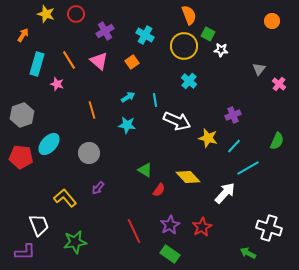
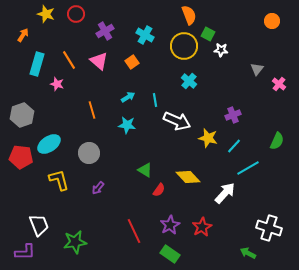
gray triangle at (259, 69): moved 2 px left
cyan ellipse at (49, 144): rotated 15 degrees clockwise
yellow L-shape at (65, 198): moved 6 px left, 18 px up; rotated 25 degrees clockwise
